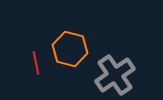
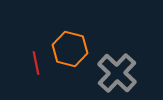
gray cross: moved 2 px right, 2 px up; rotated 12 degrees counterclockwise
